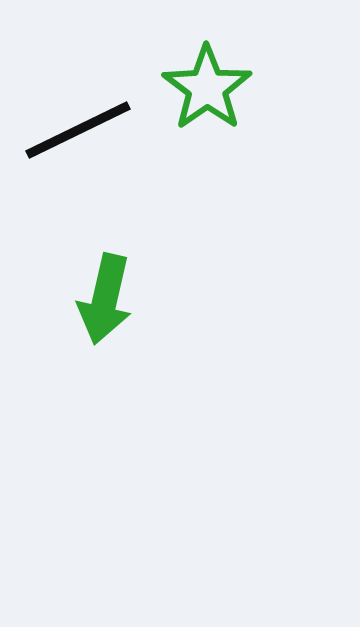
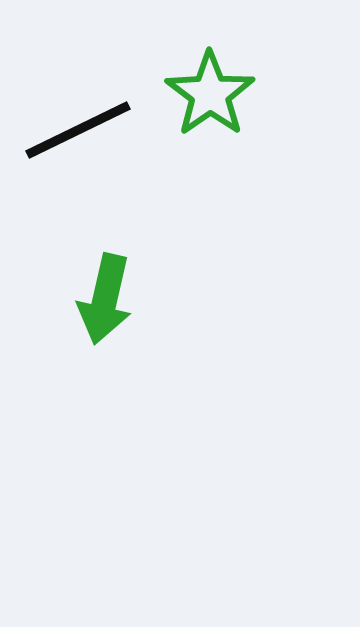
green star: moved 3 px right, 6 px down
